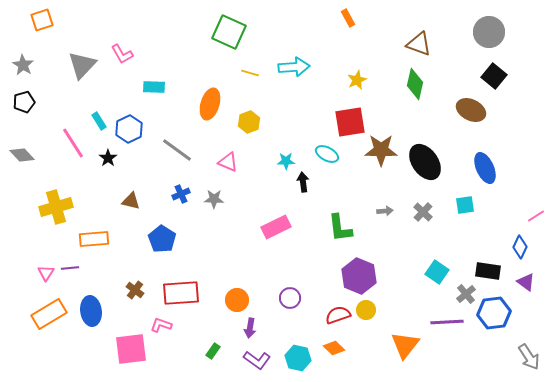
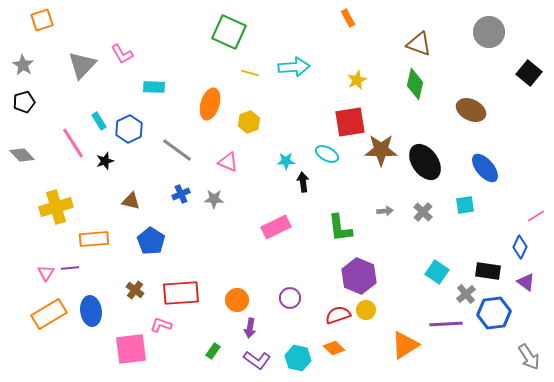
black square at (494, 76): moved 35 px right, 3 px up
black star at (108, 158): moved 3 px left, 3 px down; rotated 18 degrees clockwise
blue ellipse at (485, 168): rotated 16 degrees counterclockwise
blue pentagon at (162, 239): moved 11 px left, 2 px down
purple line at (447, 322): moved 1 px left, 2 px down
orange triangle at (405, 345): rotated 20 degrees clockwise
